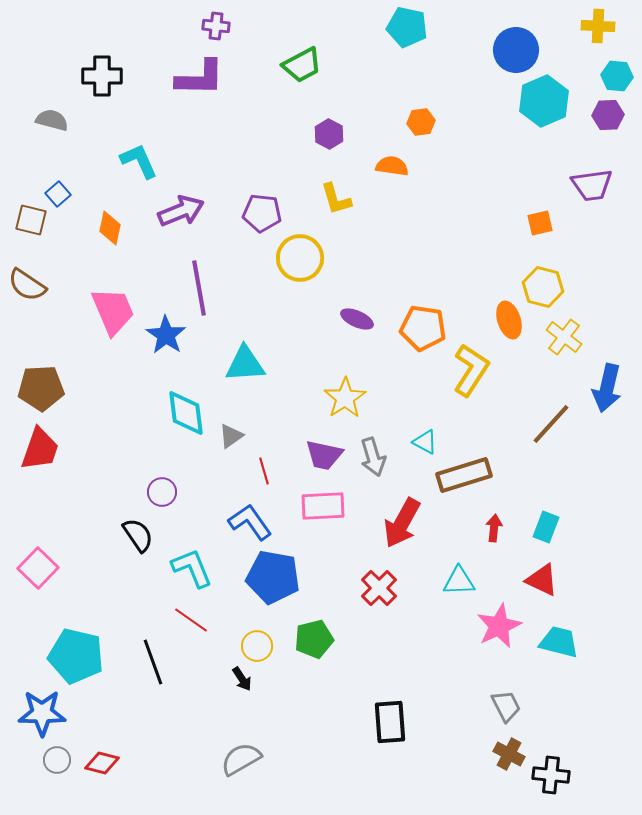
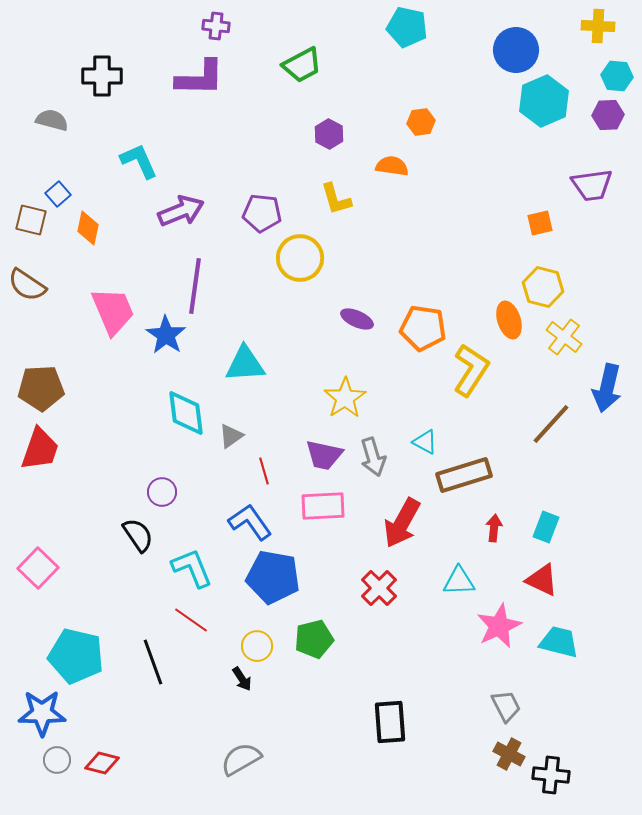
orange diamond at (110, 228): moved 22 px left
purple line at (199, 288): moved 4 px left, 2 px up; rotated 18 degrees clockwise
